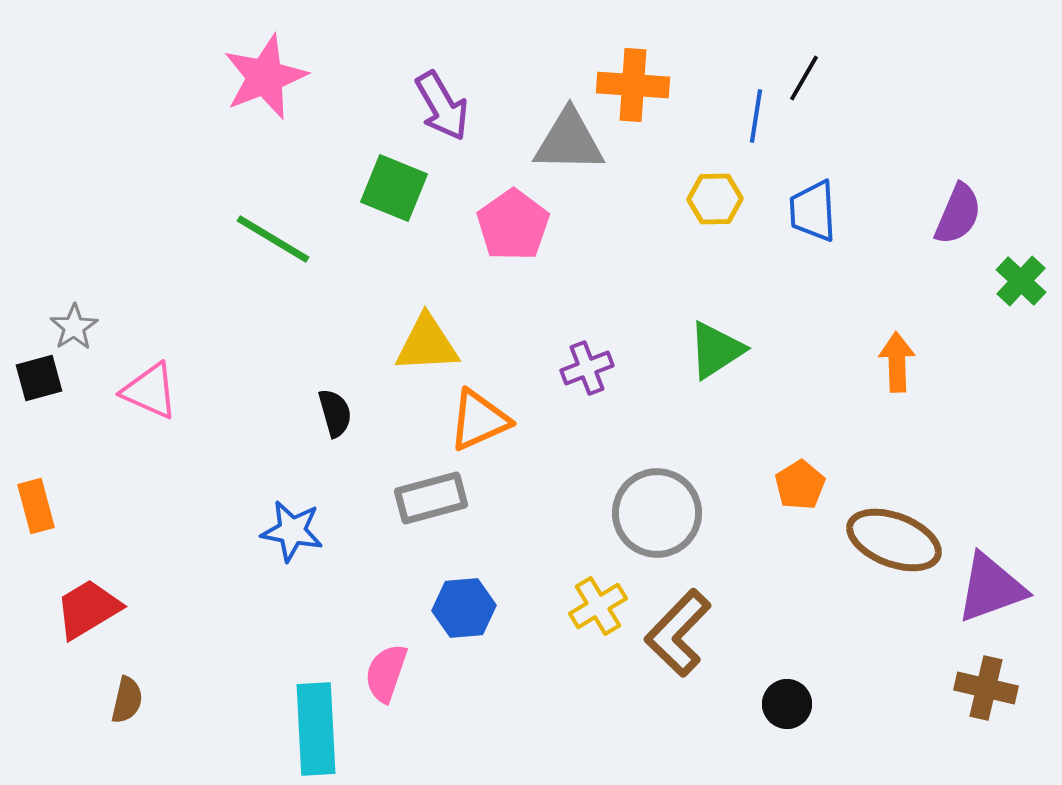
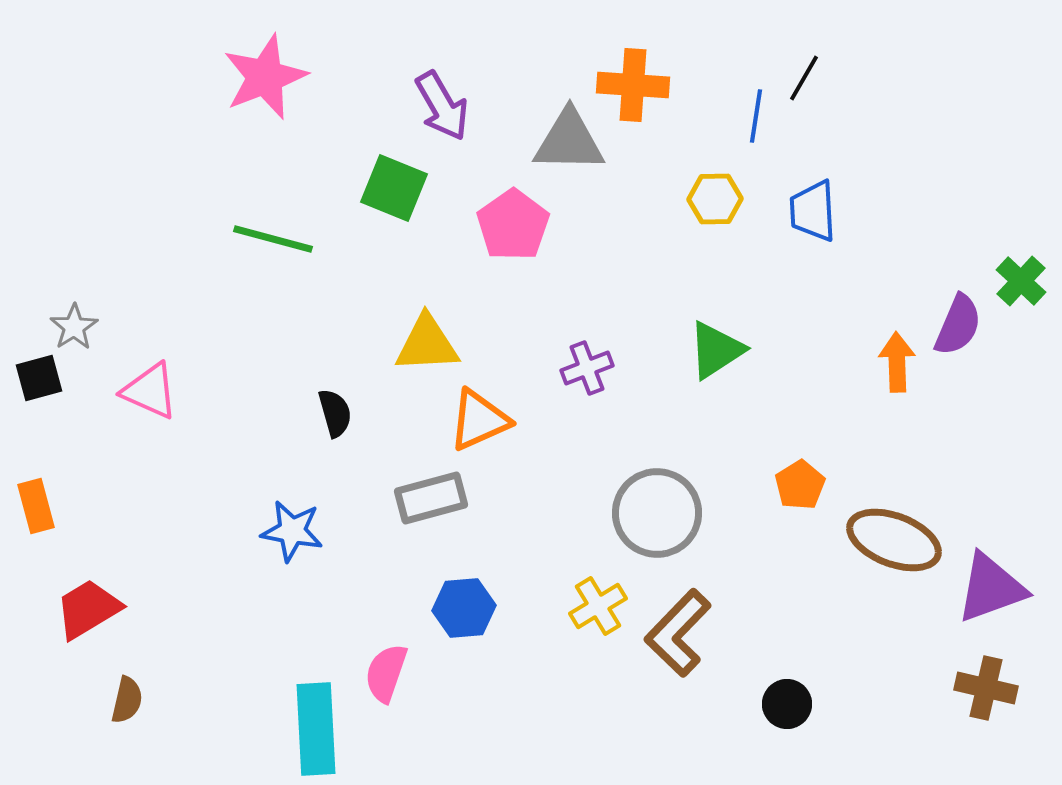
purple semicircle: moved 111 px down
green line: rotated 16 degrees counterclockwise
